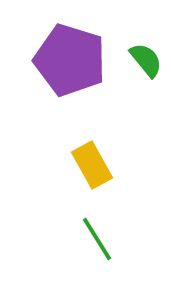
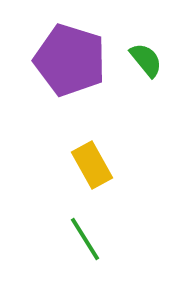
green line: moved 12 px left
